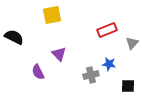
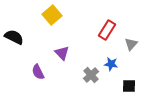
yellow square: rotated 30 degrees counterclockwise
red rectangle: rotated 36 degrees counterclockwise
gray triangle: moved 1 px left, 1 px down
purple triangle: moved 3 px right, 1 px up
blue star: moved 2 px right
gray cross: rotated 28 degrees counterclockwise
black square: moved 1 px right
